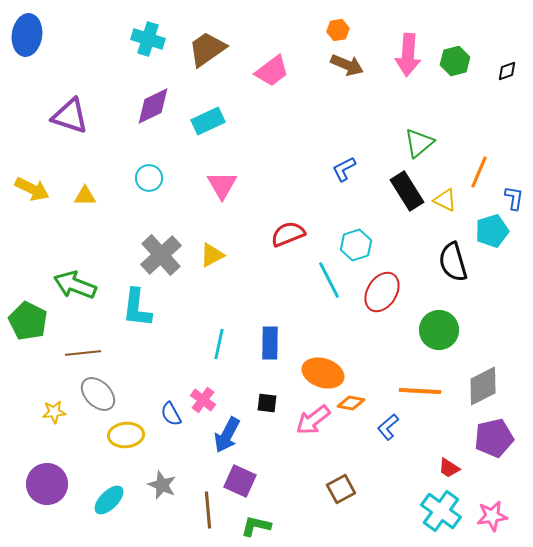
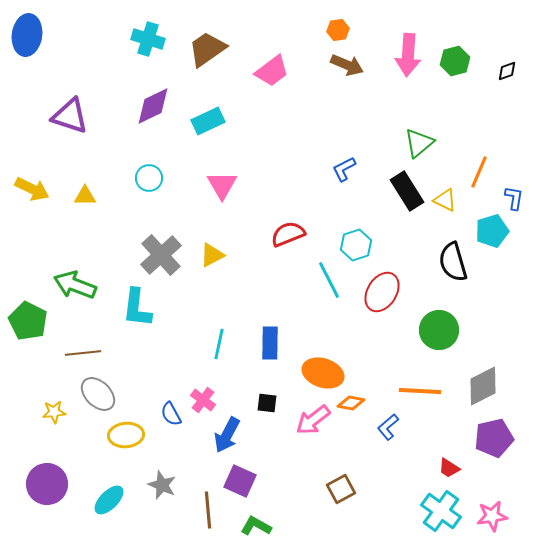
green L-shape at (256, 526): rotated 16 degrees clockwise
